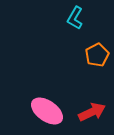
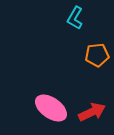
orange pentagon: rotated 20 degrees clockwise
pink ellipse: moved 4 px right, 3 px up
